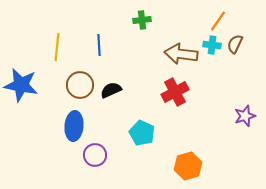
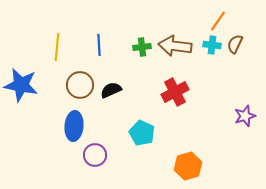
green cross: moved 27 px down
brown arrow: moved 6 px left, 8 px up
